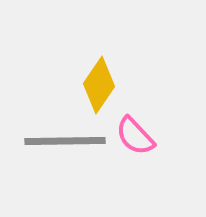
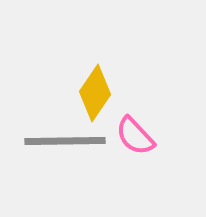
yellow diamond: moved 4 px left, 8 px down
